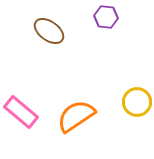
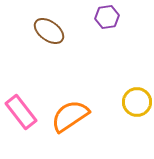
purple hexagon: moved 1 px right; rotated 15 degrees counterclockwise
pink rectangle: rotated 12 degrees clockwise
orange semicircle: moved 6 px left
